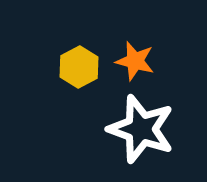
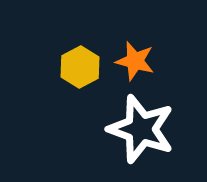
yellow hexagon: moved 1 px right
